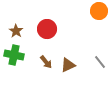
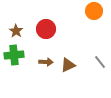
orange circle: moved 5 px left
red circle: moved 1 px left
green cross: rotated 18 degrees counterclockwise
brown arrow: rotated 48 degrees counterclockwise
